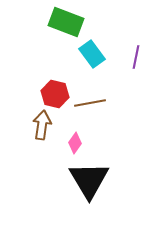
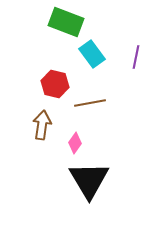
red hexagon: moved 10 px up
